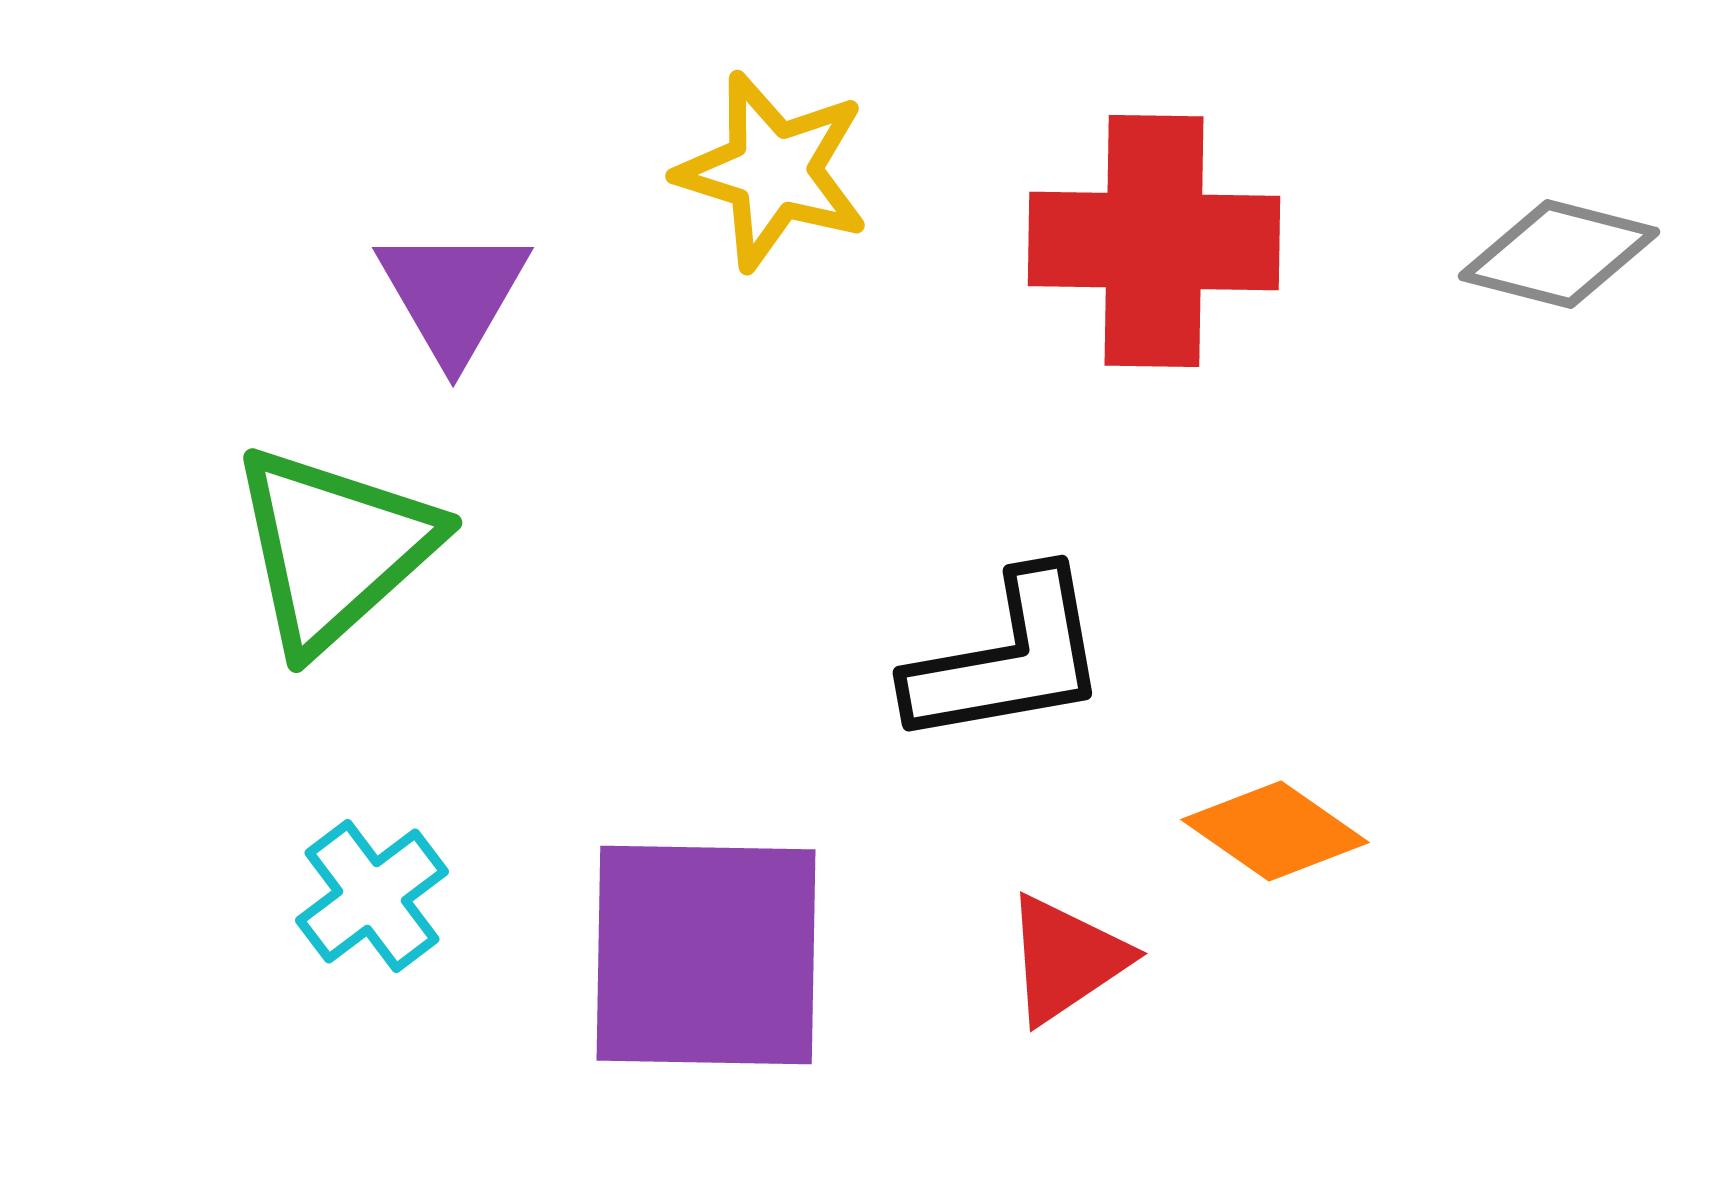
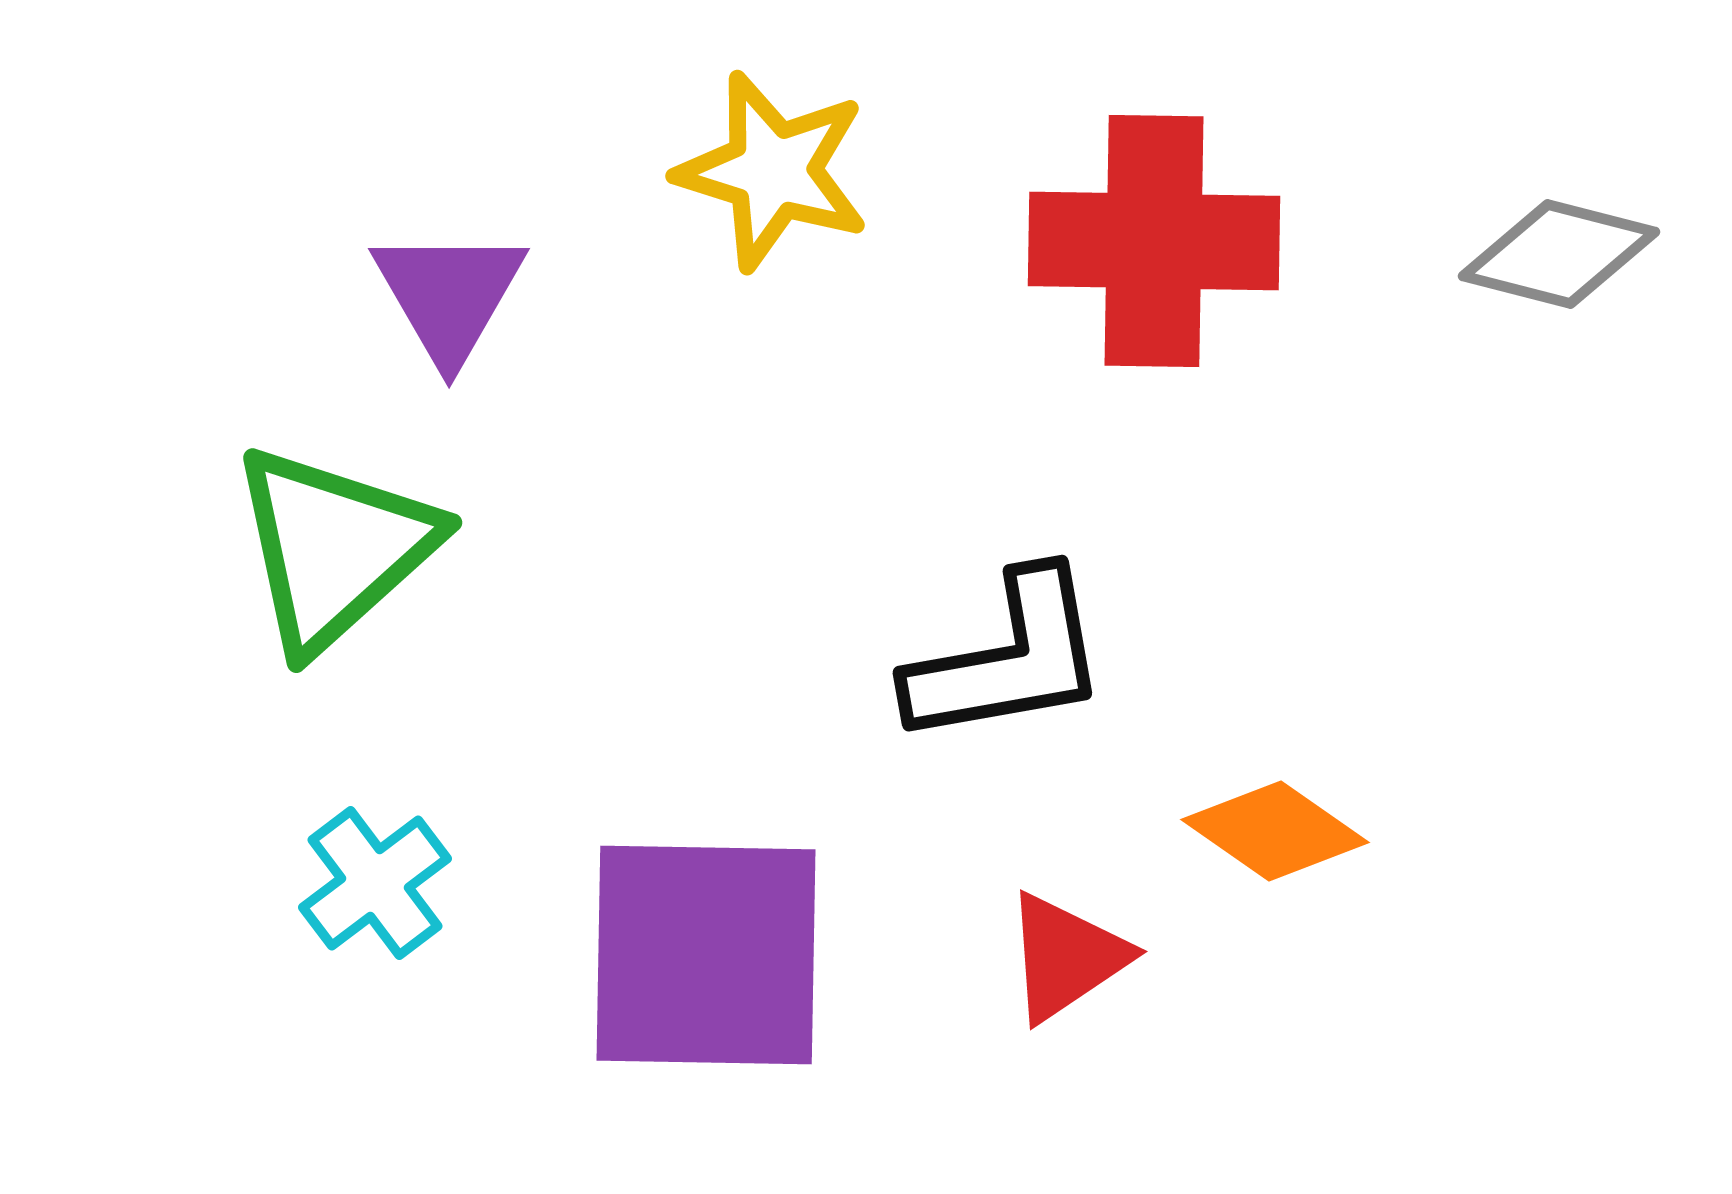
purple triangle: moved 4 px left, 1 px down
cyan cross: moved 3 px right, 13 px up
red triangle: moved 2 px up
